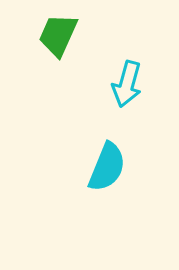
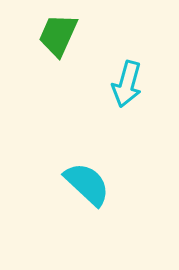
cyan semicircle: moved 20 px left, 17 px down; rotated 69 degrees counterclockwise
